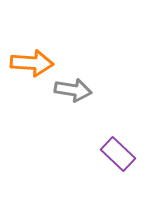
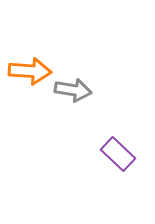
orange arrow: moved 2 px left, 8 px down
